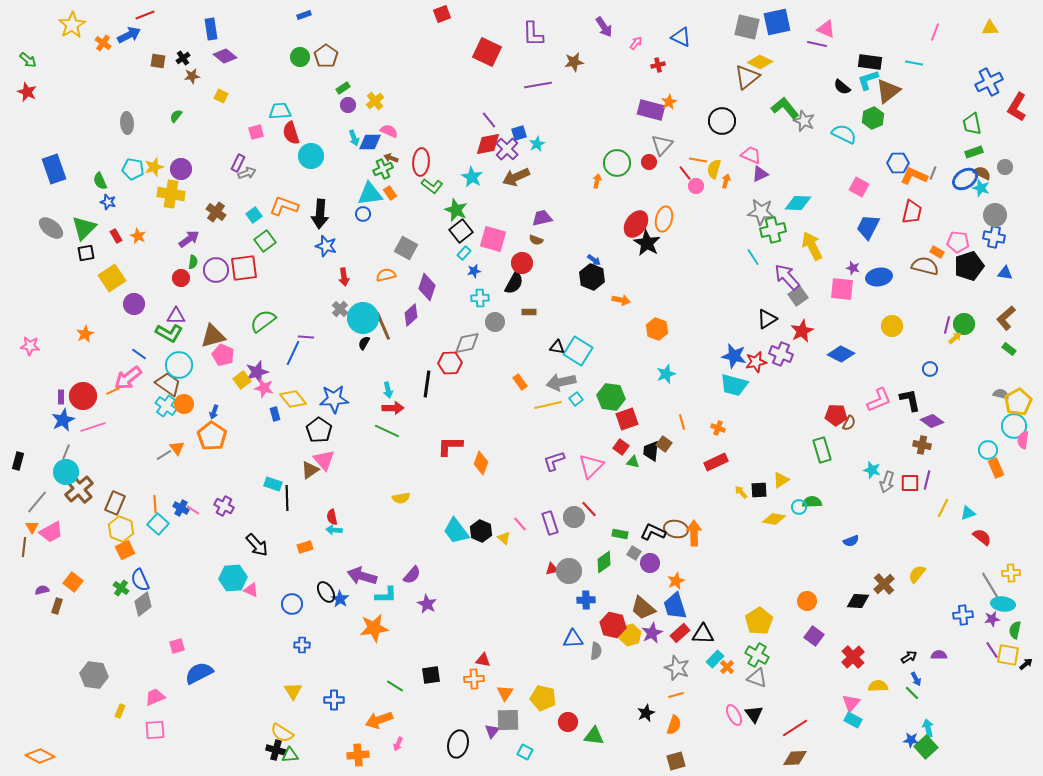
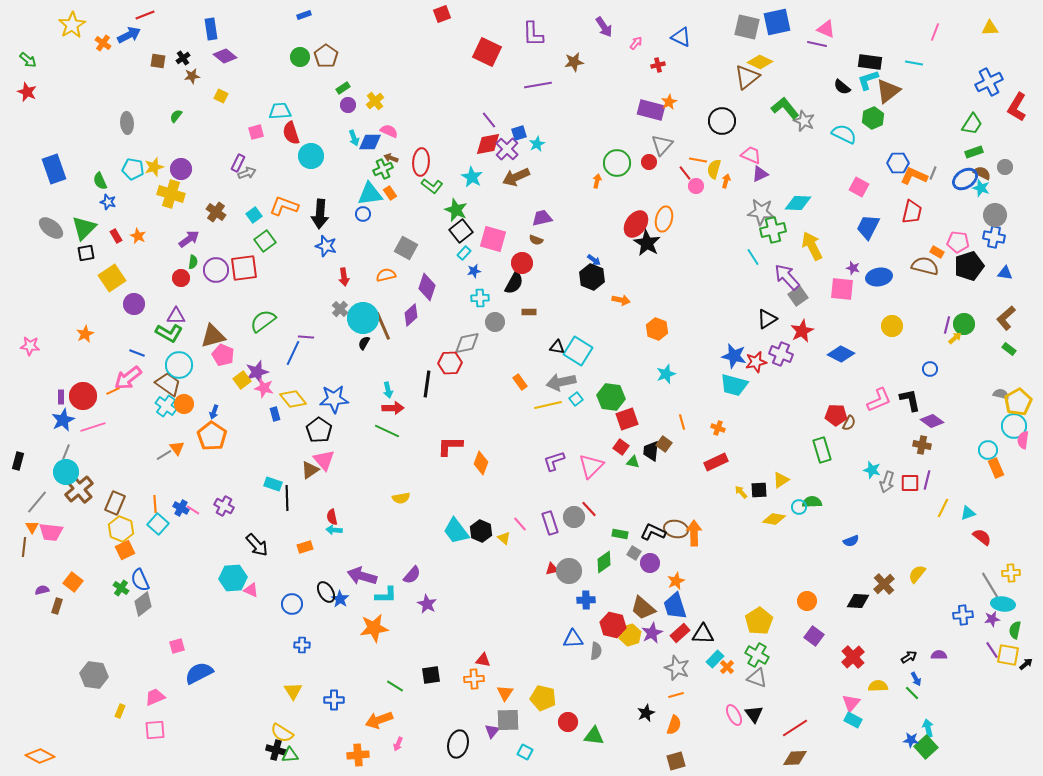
green trapezoid at (972, 124): rotated 135 degrees counterclockwise
yellow cross at (171, 194): rotated 8 degrees clockwise
blue line at (139, 354): moved 2 px left, 1 px up; rotated 14 degrees counterclockwise
pink trapezoid at (51, 532): rotated 35 degrees clockwise
